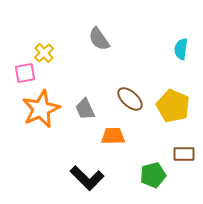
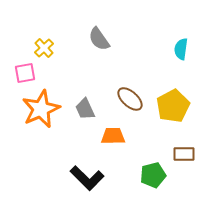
yellow cross: moved 5 px up
yellow pentagon: rotated 20 degrees clockwise
